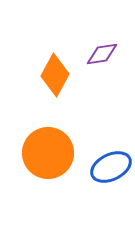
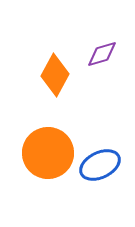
purple diamond: rotated 8 degrees counterclockwise
blue ellipse: moved 11 px left, 2 px up
